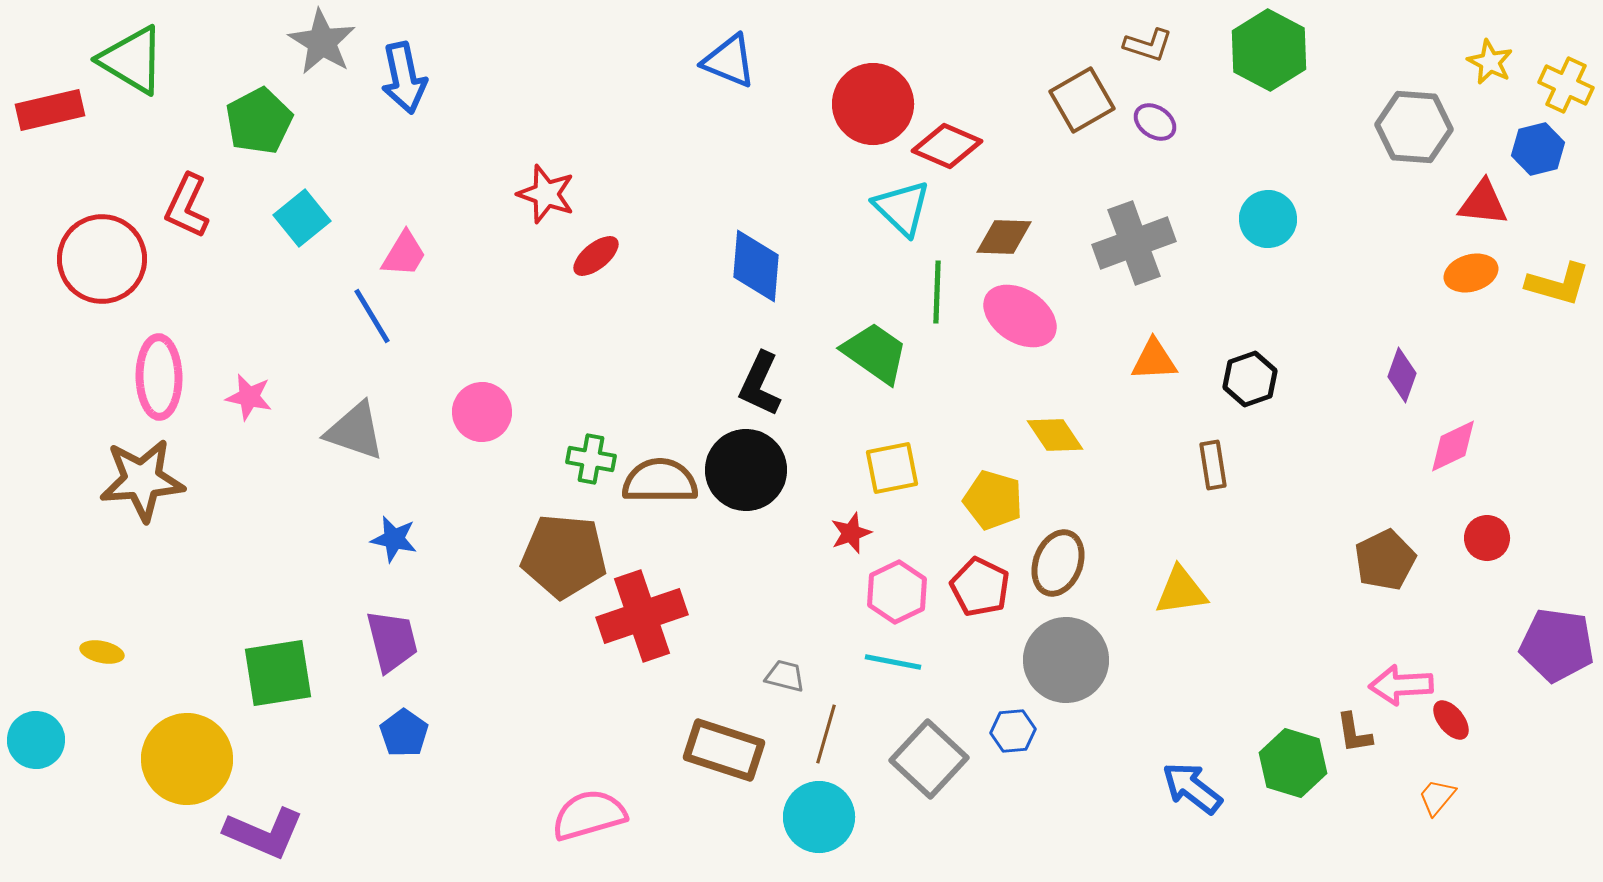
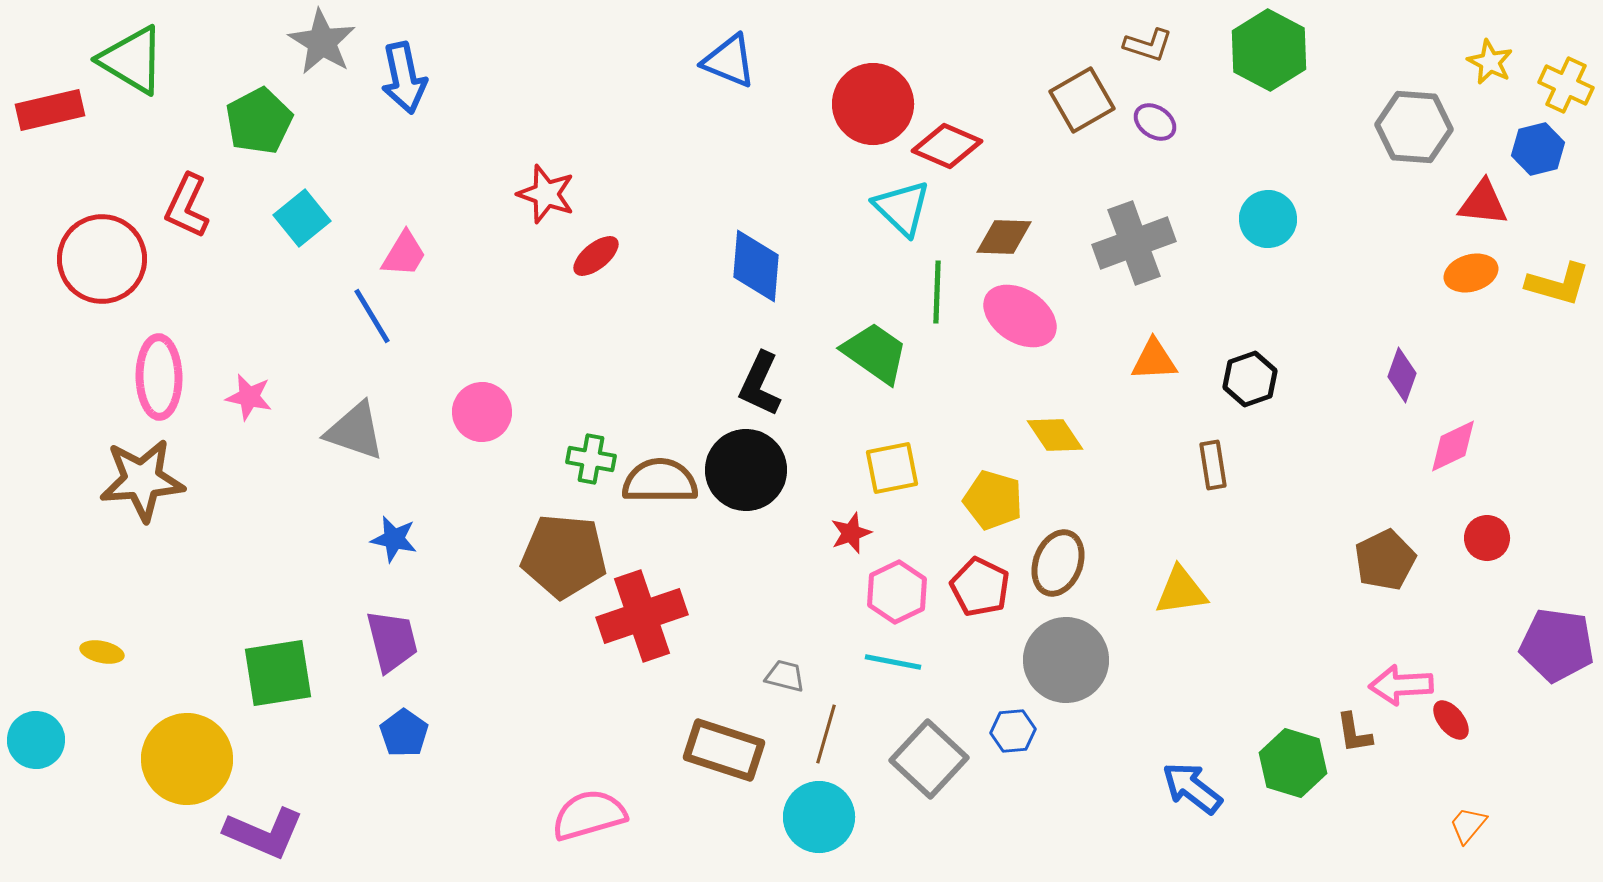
orange trapezoid at (1437, 797): moved 31 px right, 28 px down
